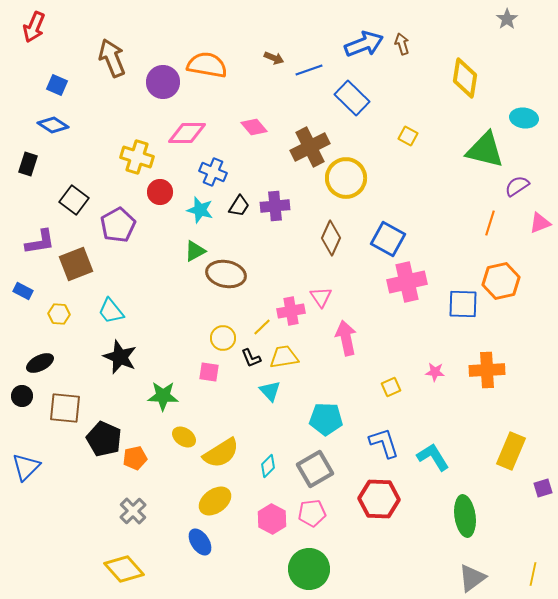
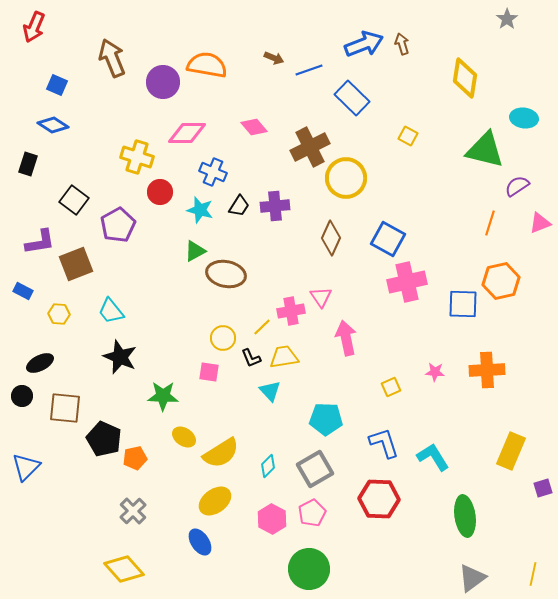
pink pentagon at (312, 513): rotated 20 degrees counterclockwise
